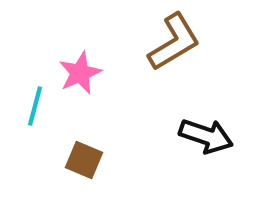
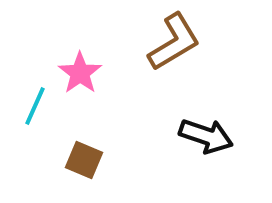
pink star: rotated 12 degrees counterclockwise
cyan line: rotated 9 degrees clockwise
